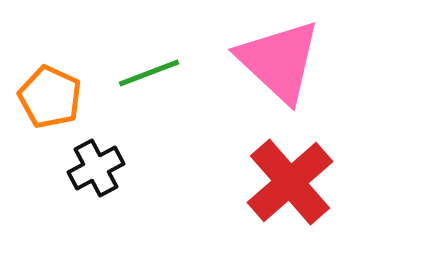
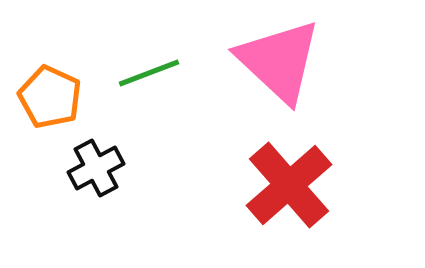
red cross: moved 1 px left, 3 px down
